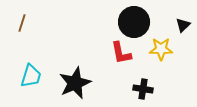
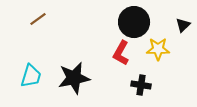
brown line: moved 16 px right, 4 px up; rotated 36 degrees clockwise
yellow star: moved 3 px left
red L-shape: rotated 40 degrees clockwise
black star: moved 1 px left, 5 px up; rotated 12 degrees clockwise
black cross: moved 2 px left, 4 px up
